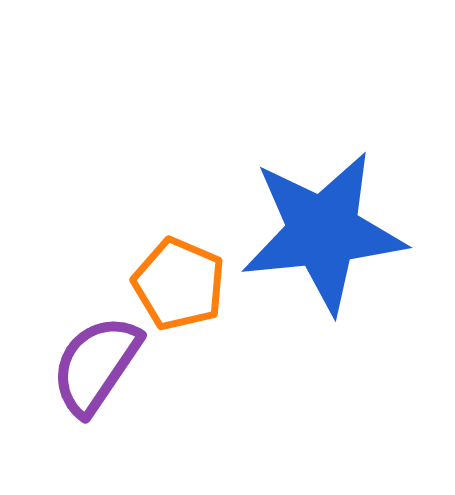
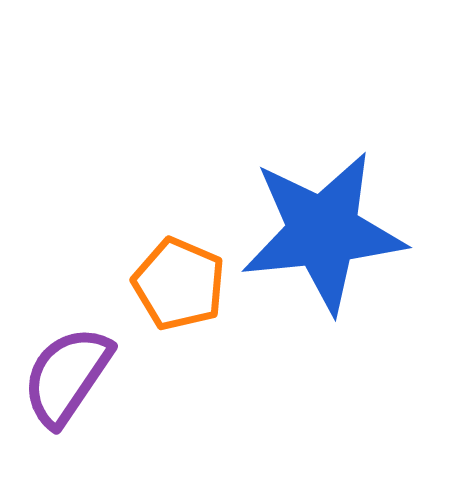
purple semicircle: moved 29 px left, 11 px down
